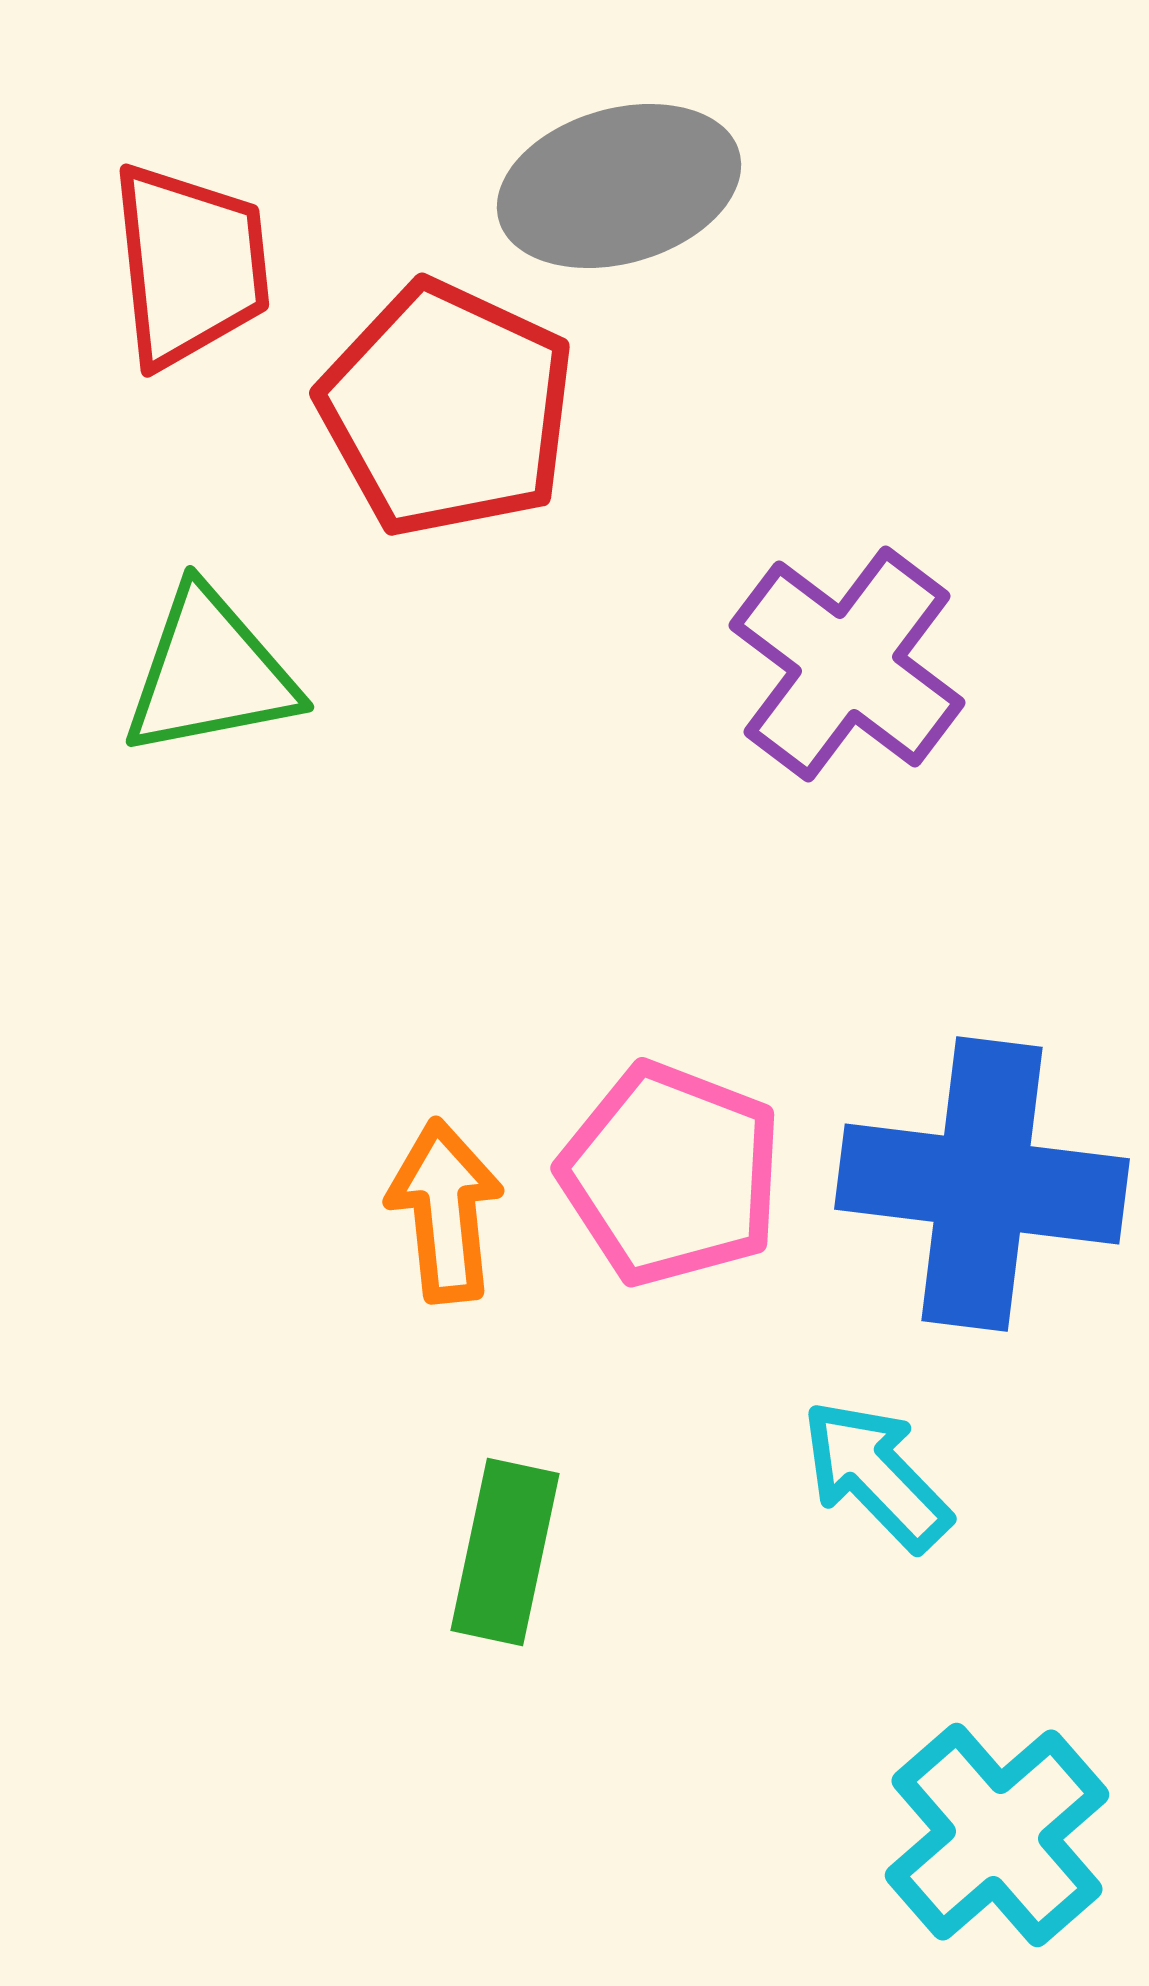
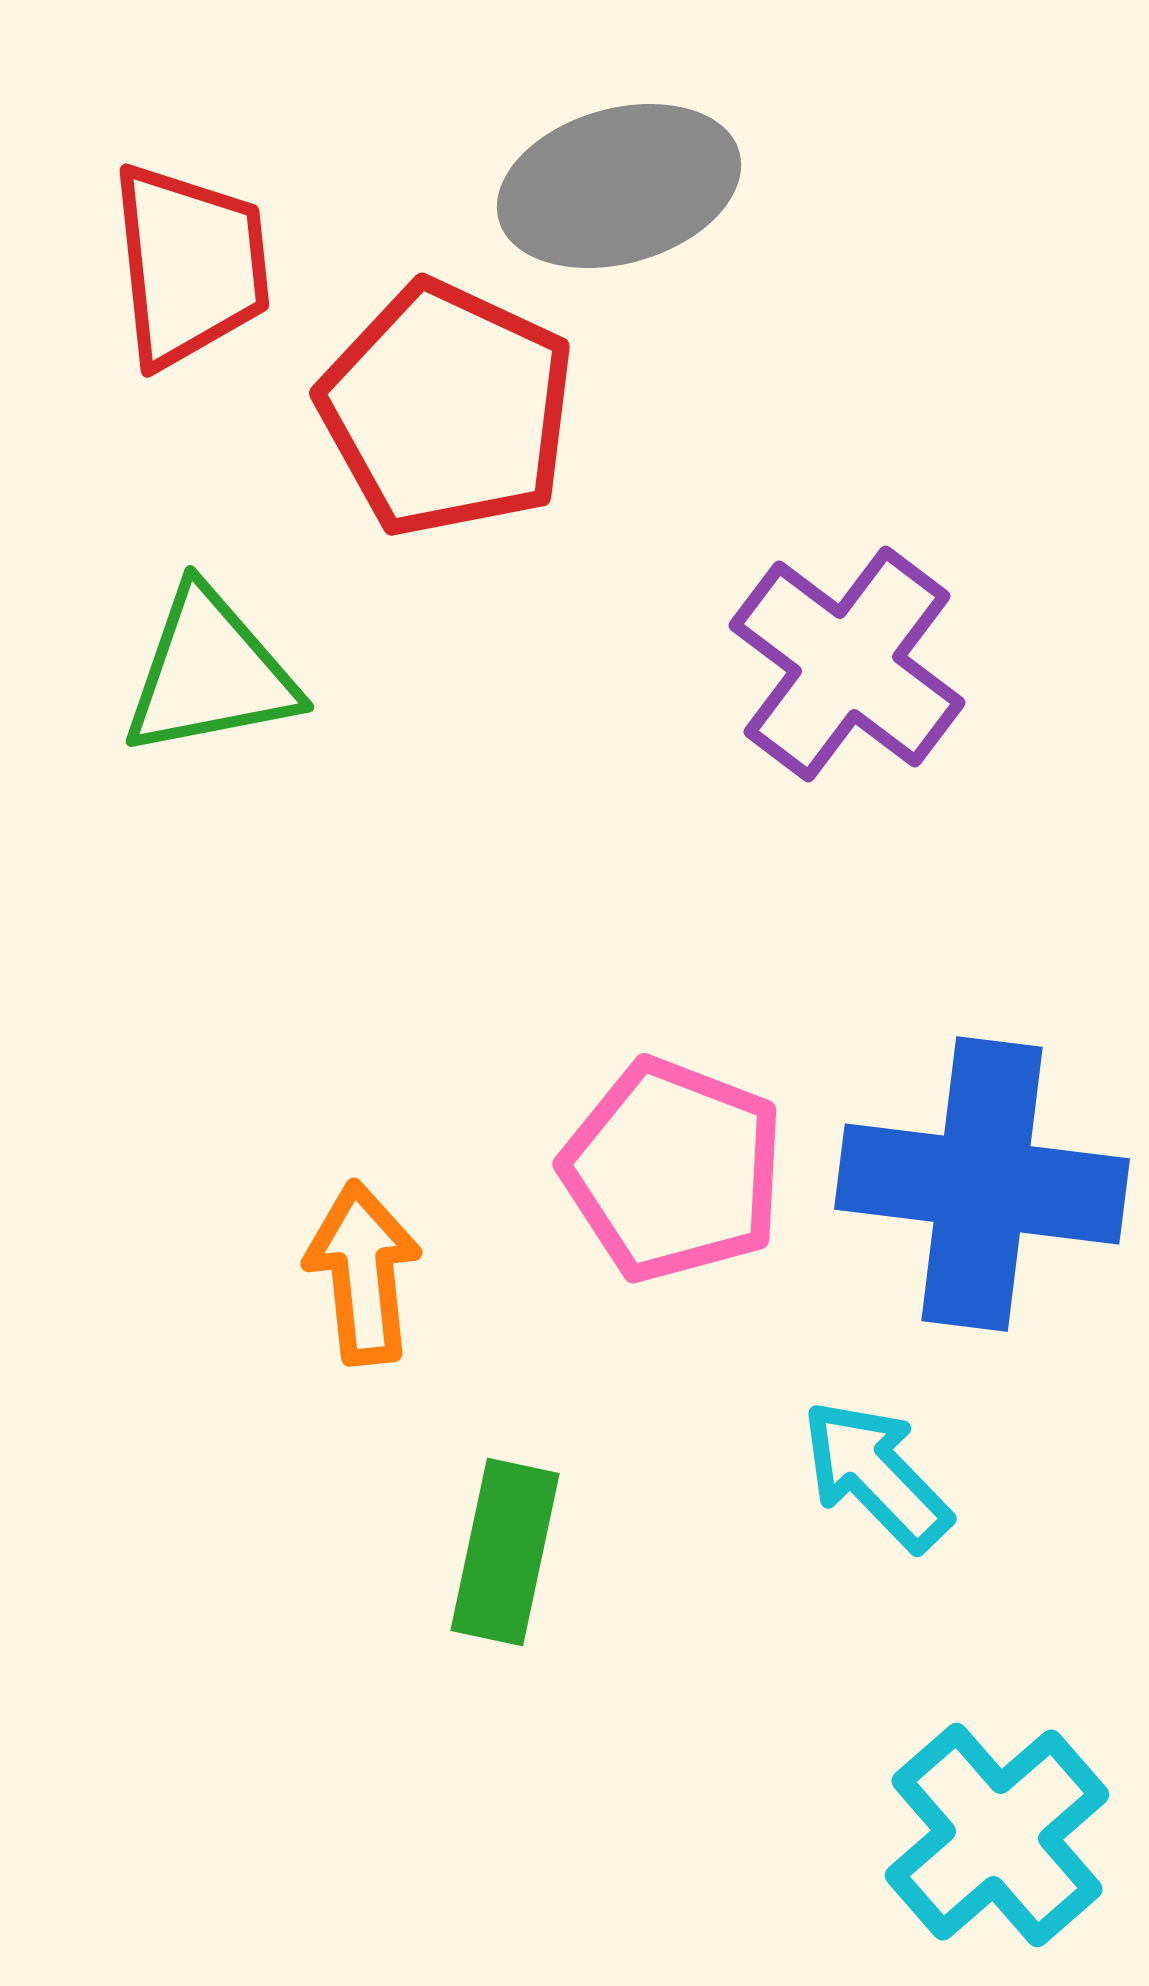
pink pentagon: moved 2 px right, 4 px up
orange arrow: moved 82 px left, 62 px down
